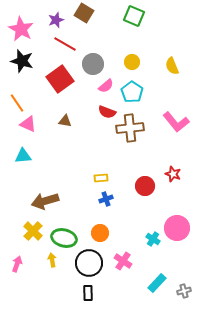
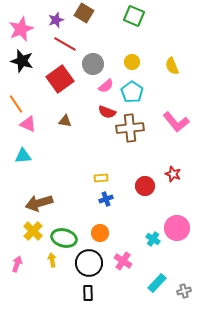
pink star: rotated 20 degrees clockwise
orange line: moved 1 px left, 1 px down
brown arrow: moved 6 px left, 2 px down
